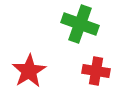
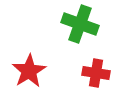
red cross: moved 2 px down
